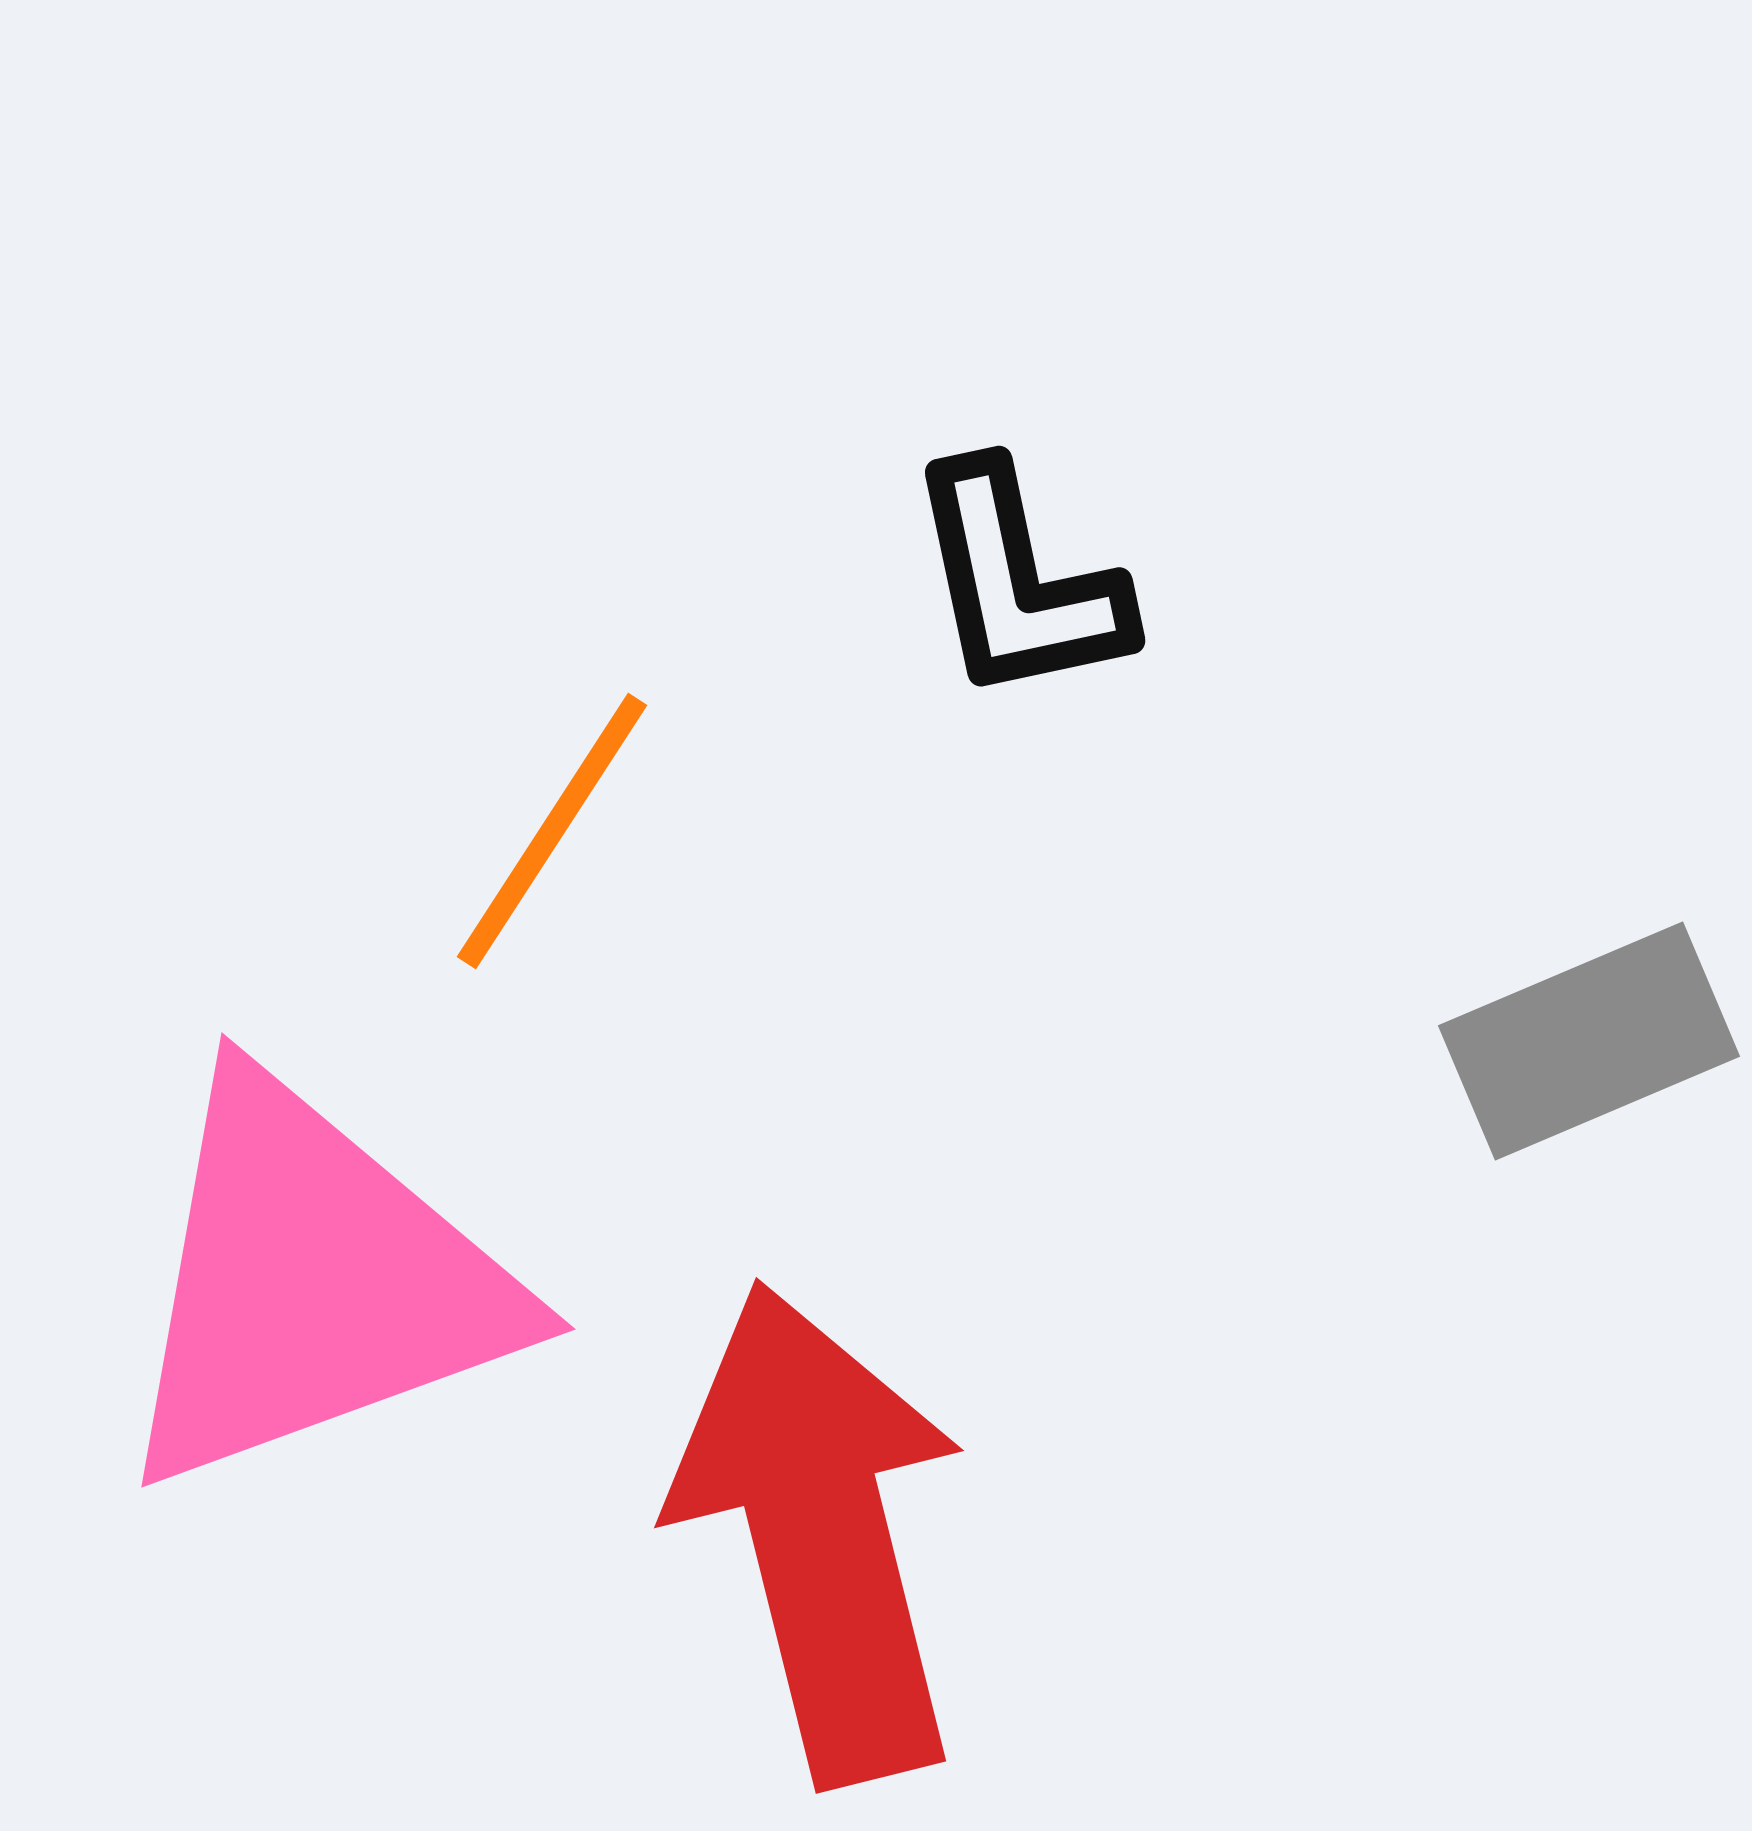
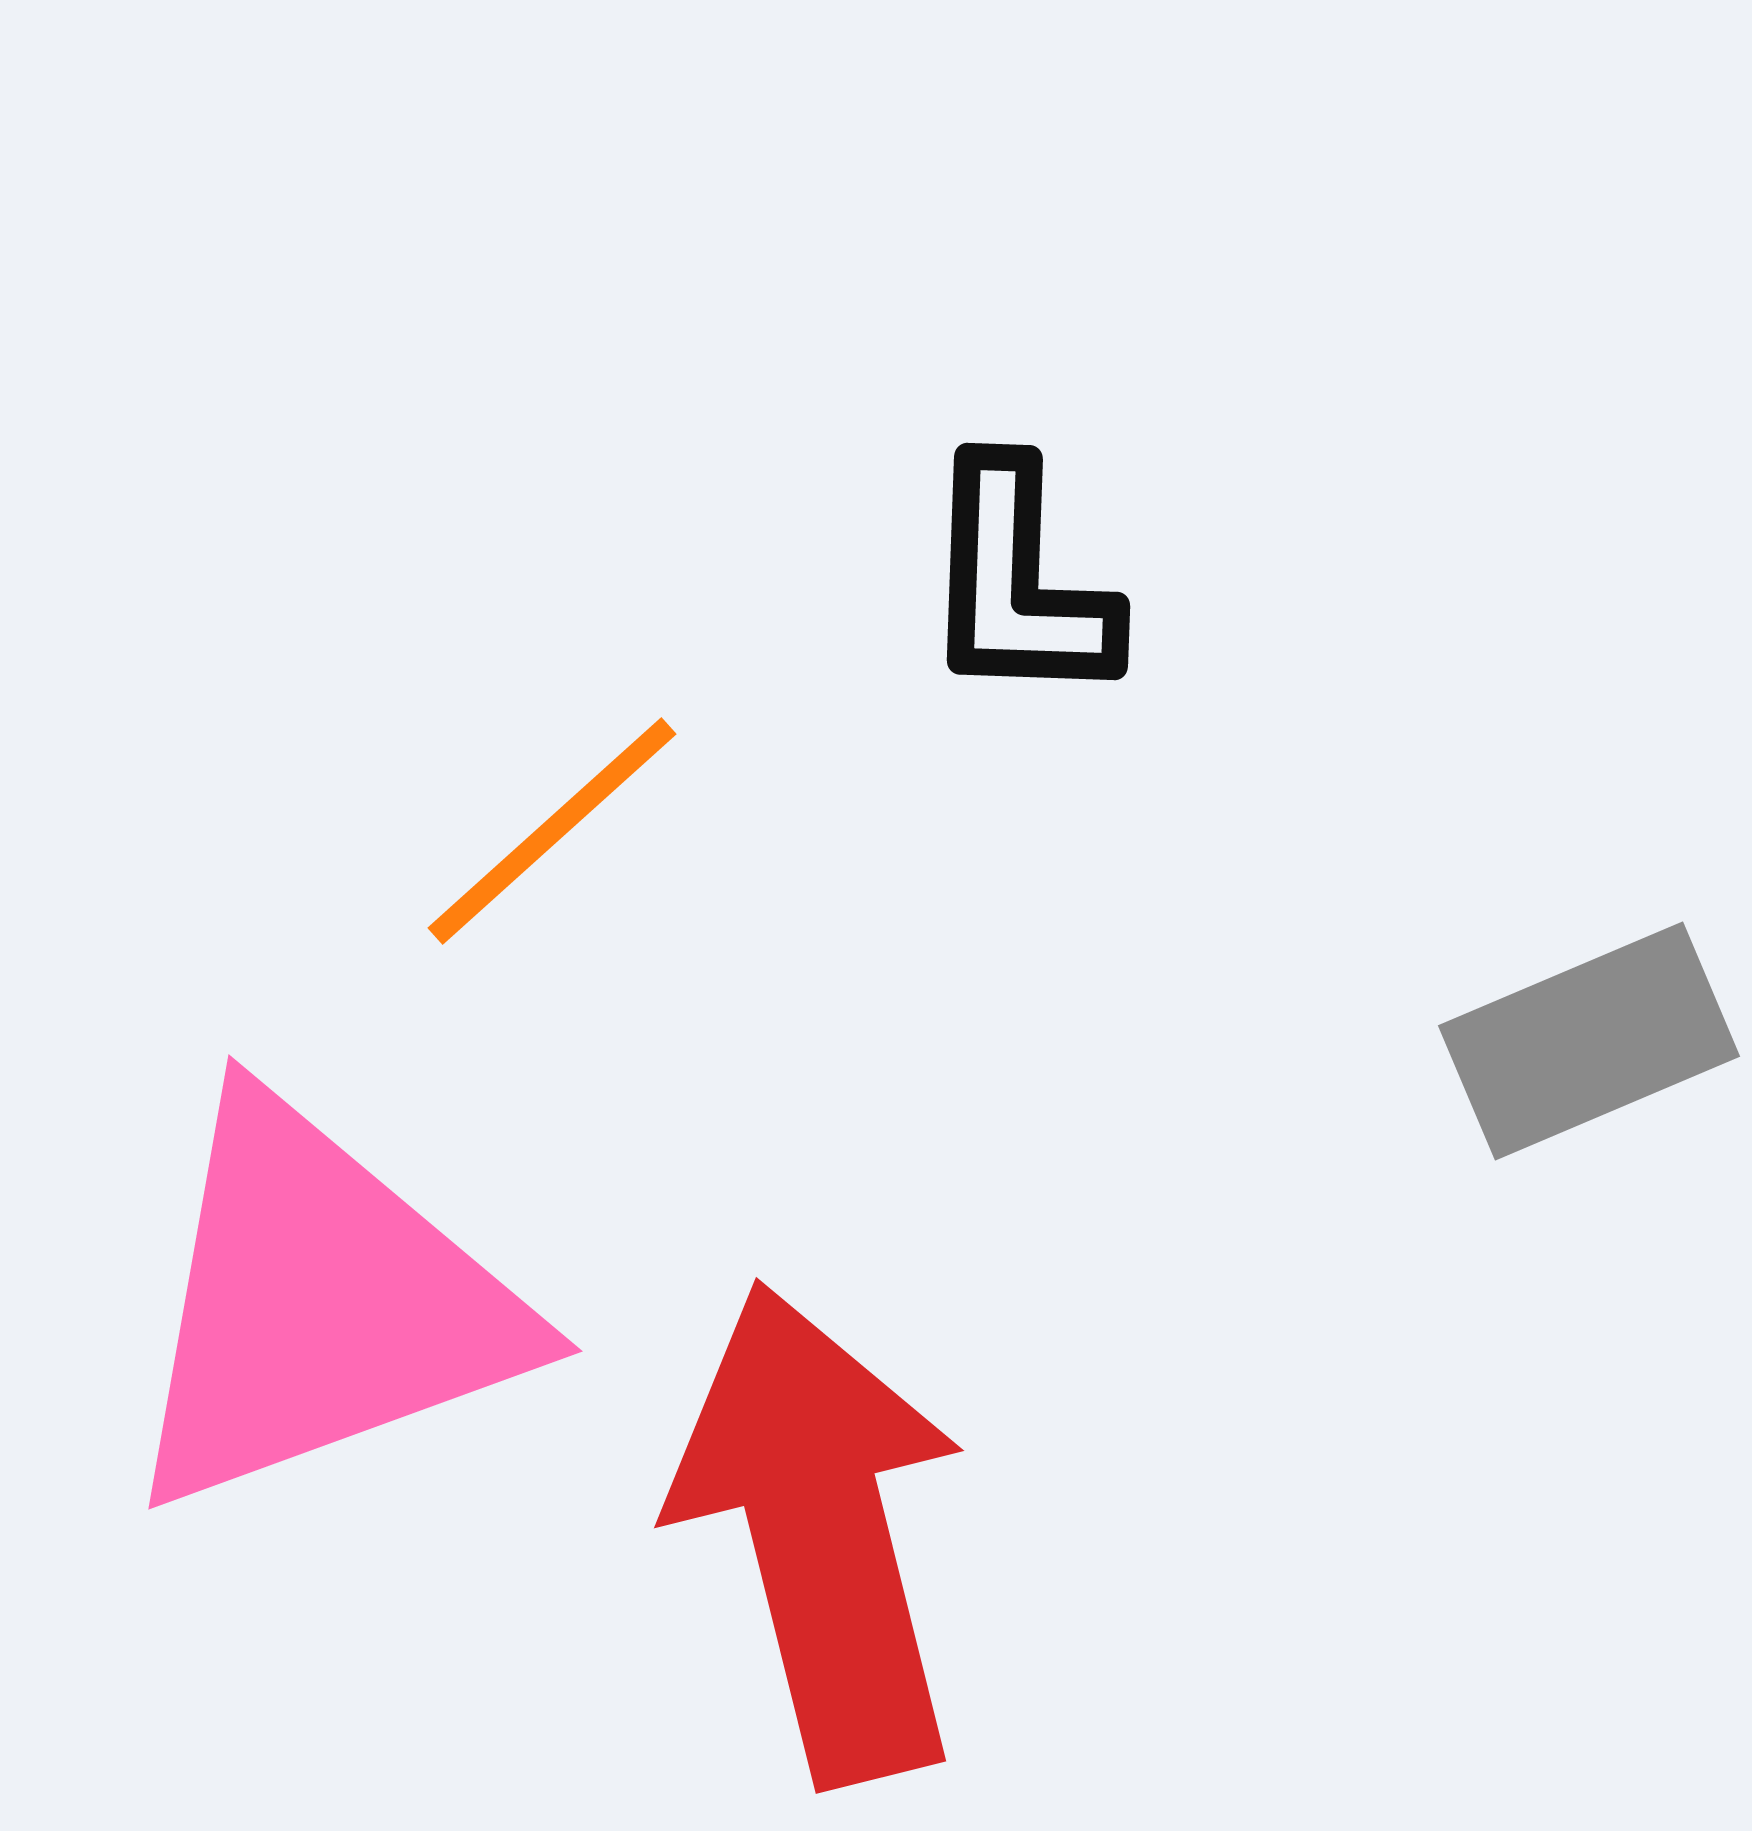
black L-shape: rotated 14 degrees clockwise
orange line: rotated 15 degrees clockwise
pink triangle: moved 7 px right, 22 px down
